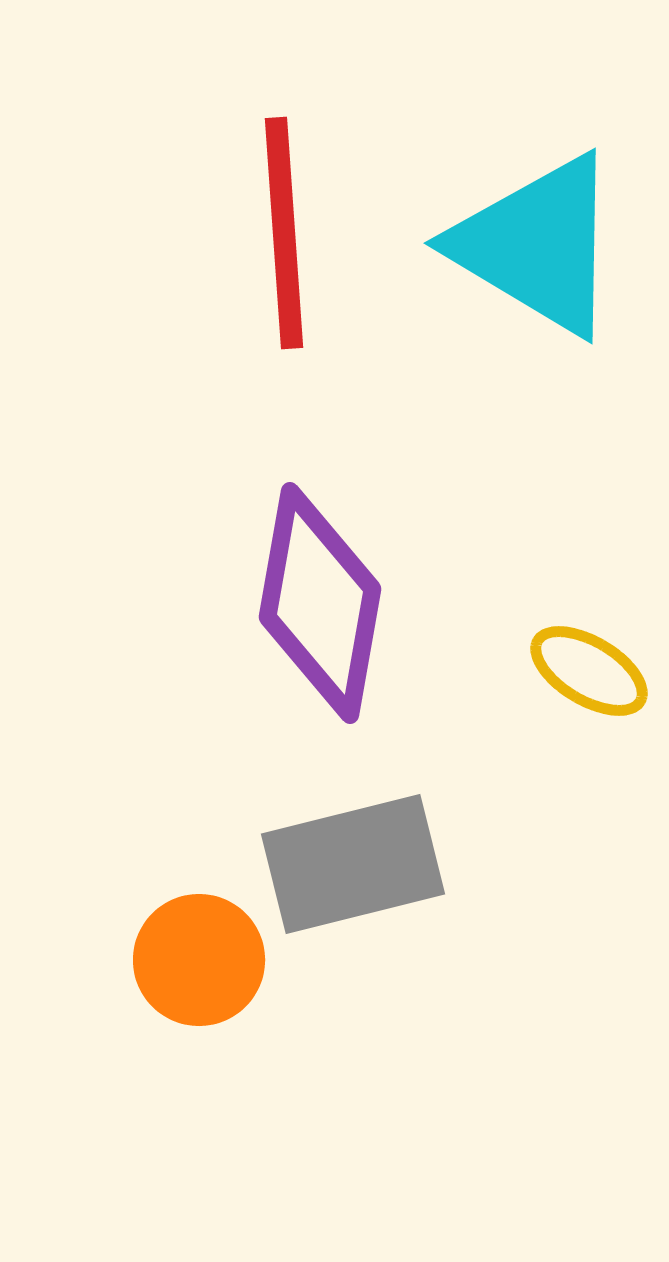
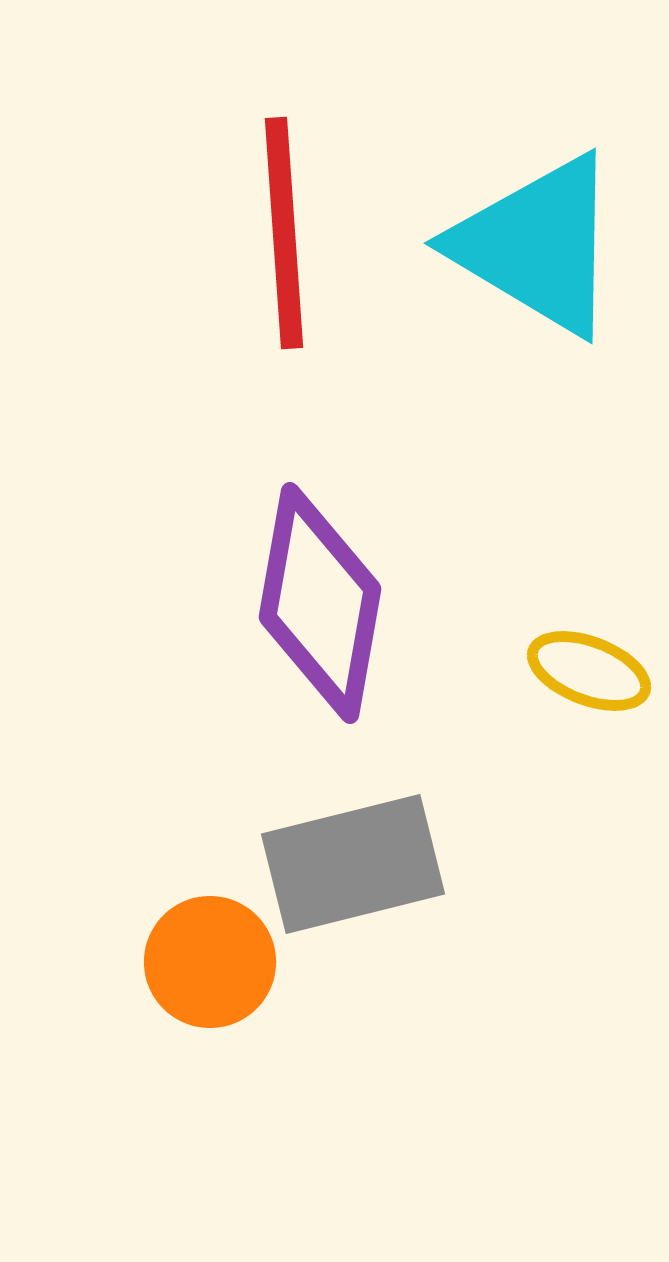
yellow ellipse: rotated 10 degrees counterclockwise
orange circle: moved 11 px right, 2 px down
